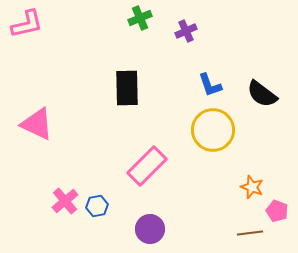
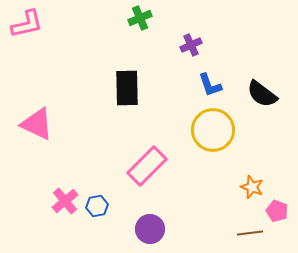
purple cross: moved 5 px right, 14 px down
